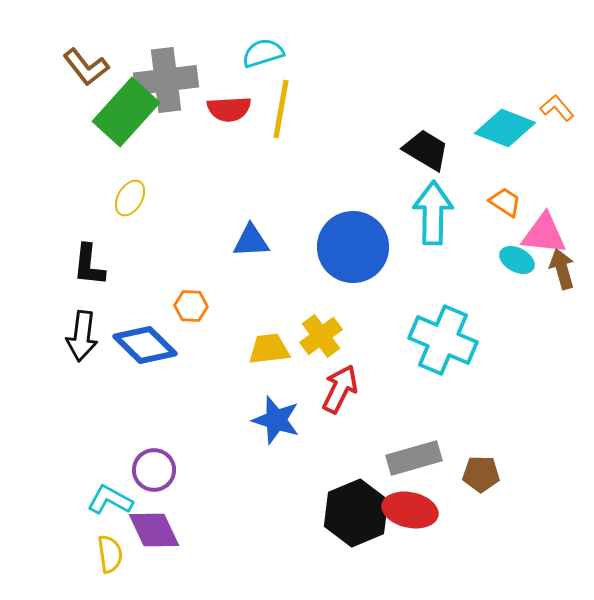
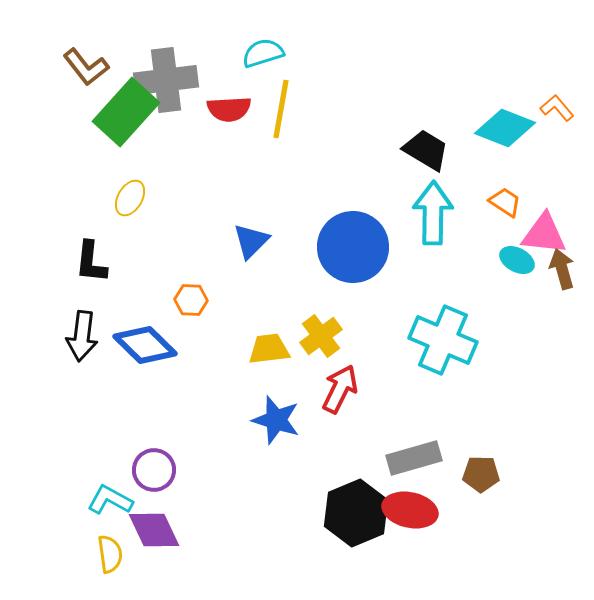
blue triangle: rotated 42 degrees counterclockwise
black L-shape: moved 2 px right, 3 px up
orange hexagon: moved 6 px up
